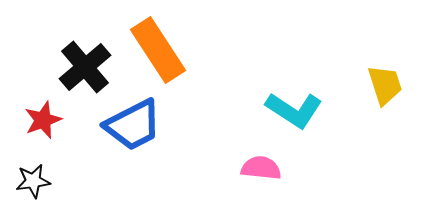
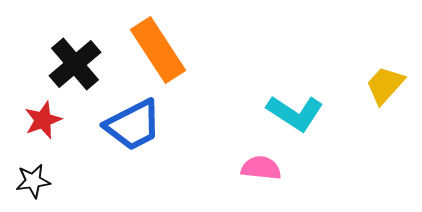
black cross: moved 10 px left, 3 px up
yellow trapezoid: rotated 120 degrees counterclockwise
cyan L-shape: moved 1 px right, 3 px down
